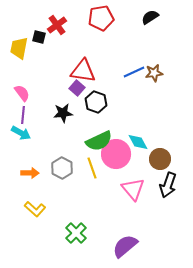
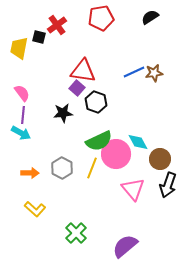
yellow line: rotated 40 degrees clockwise
